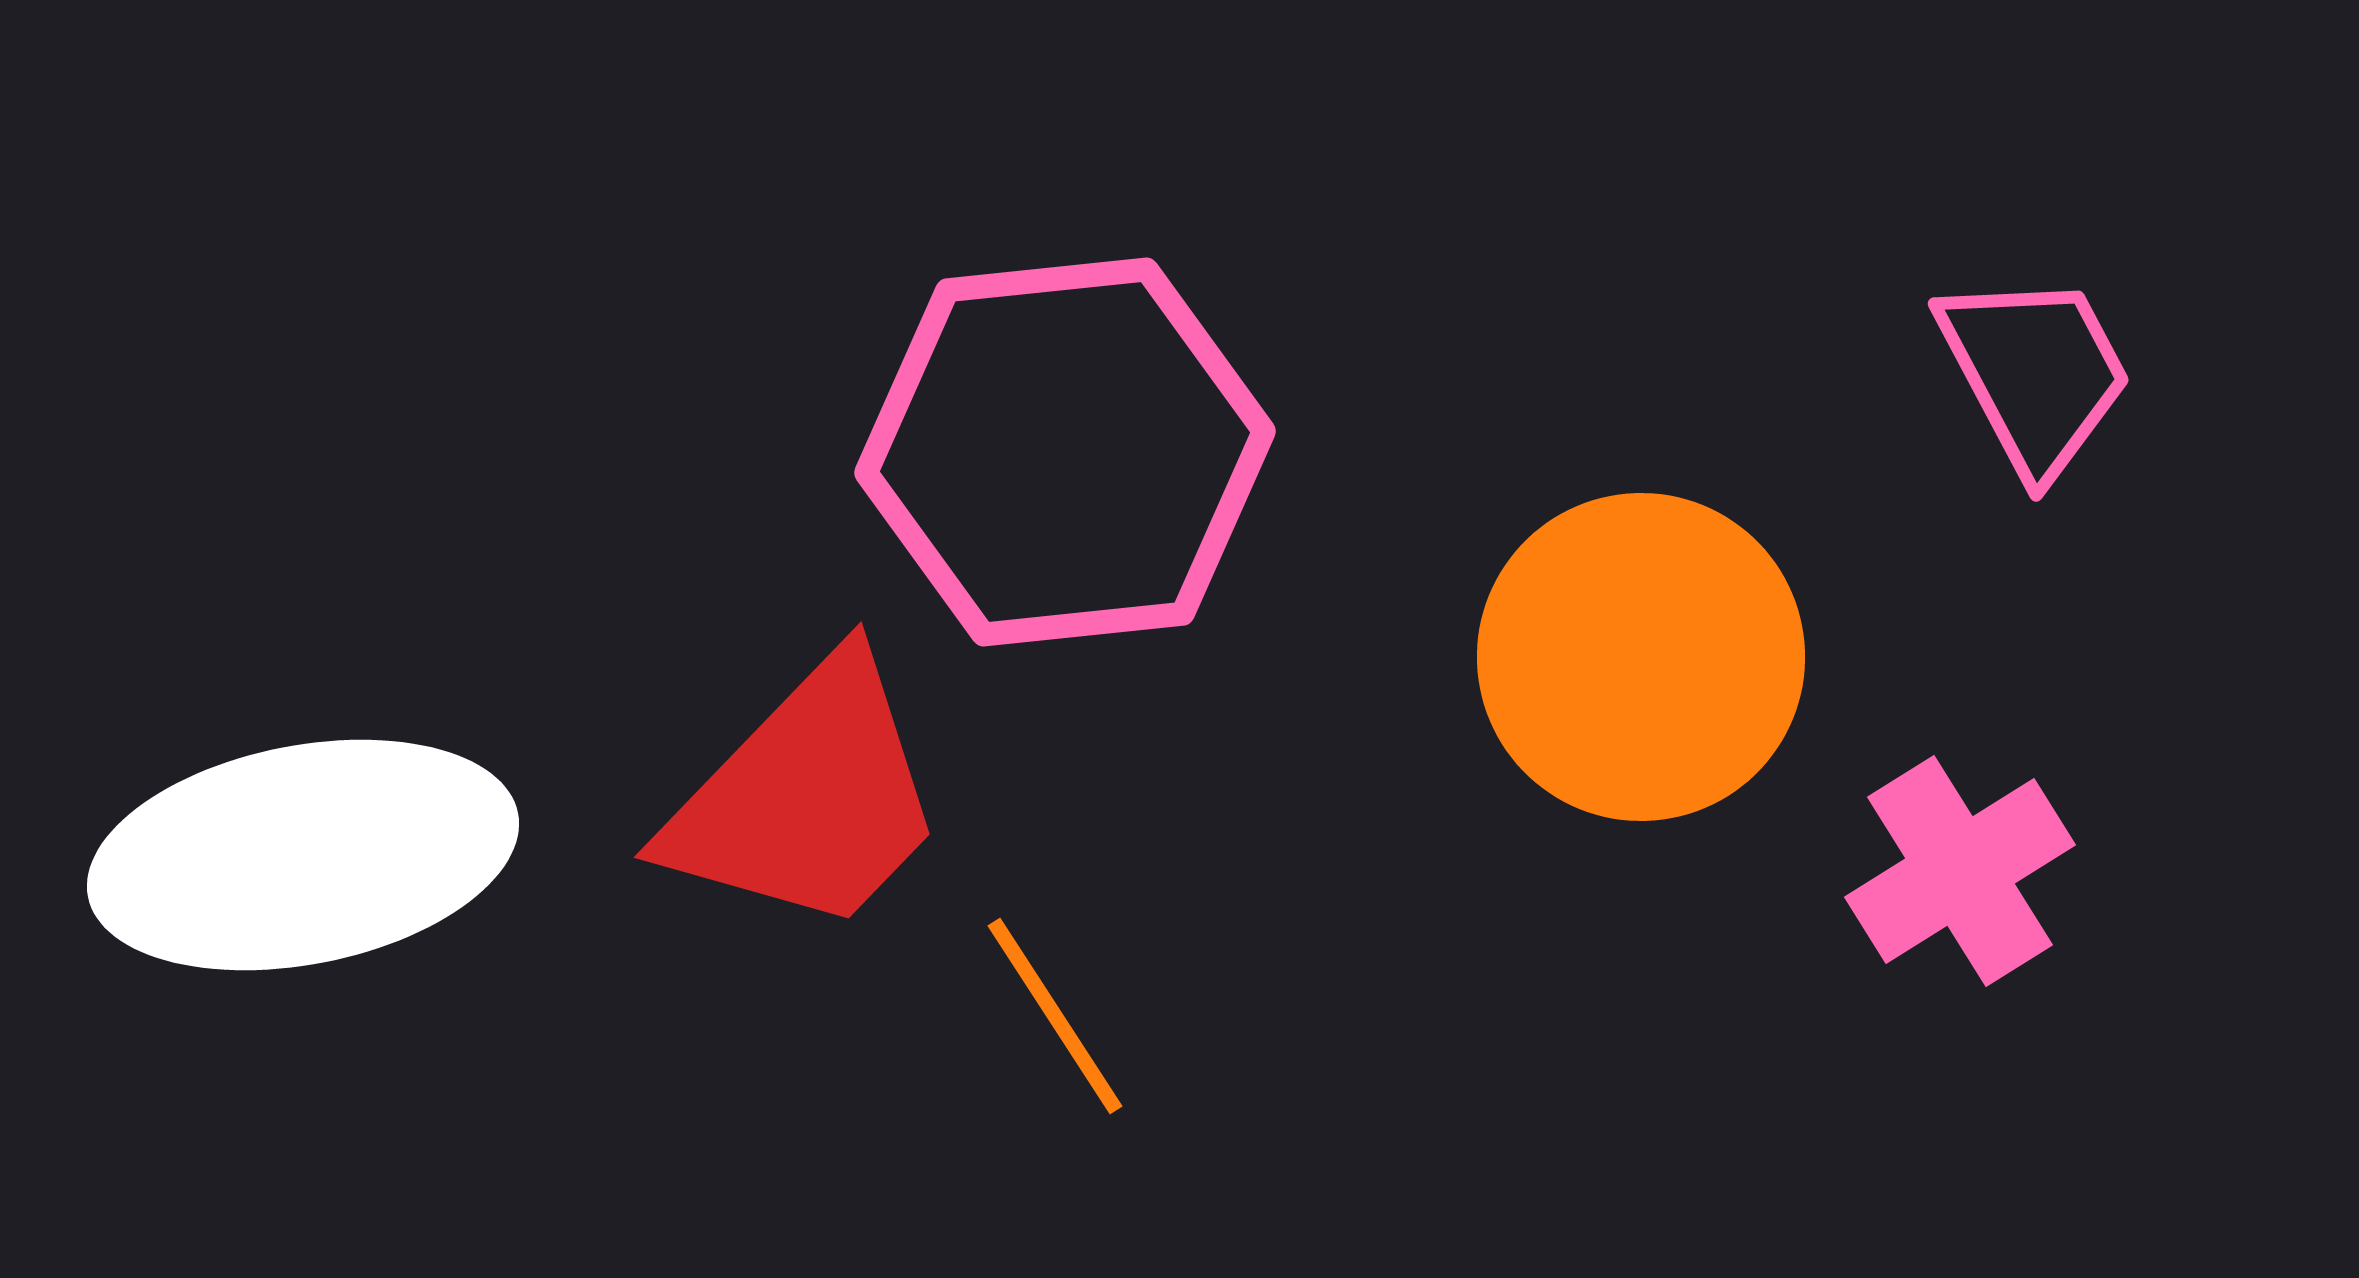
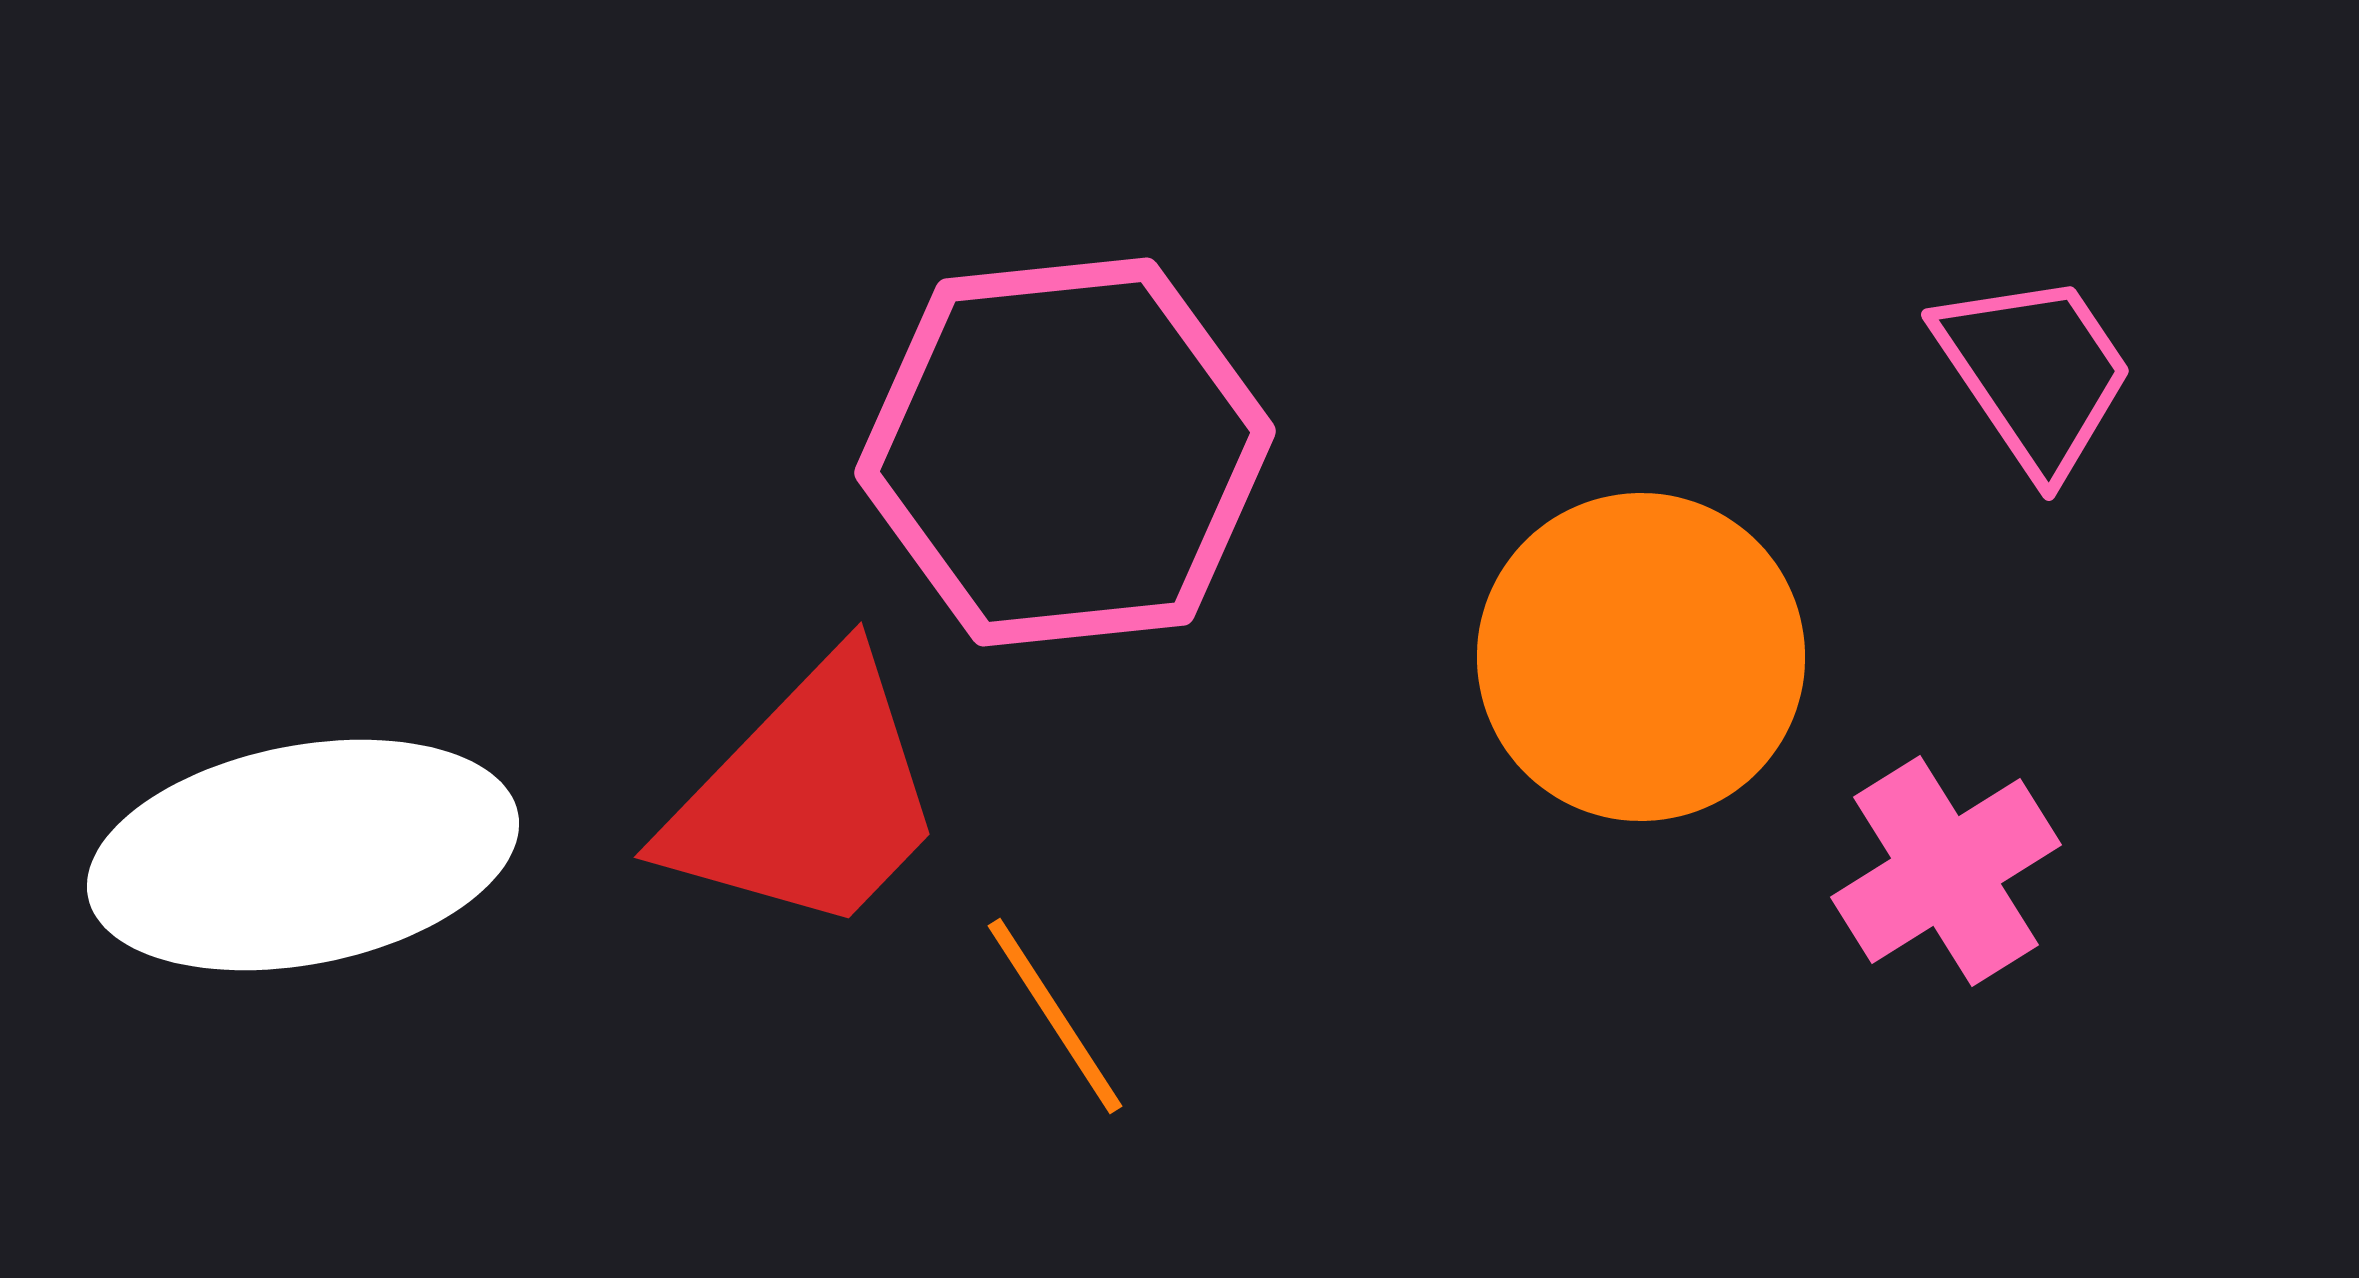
pink trapezoid: rotated 6 degrees counterclockwise
pink cross: moved 14 px left
